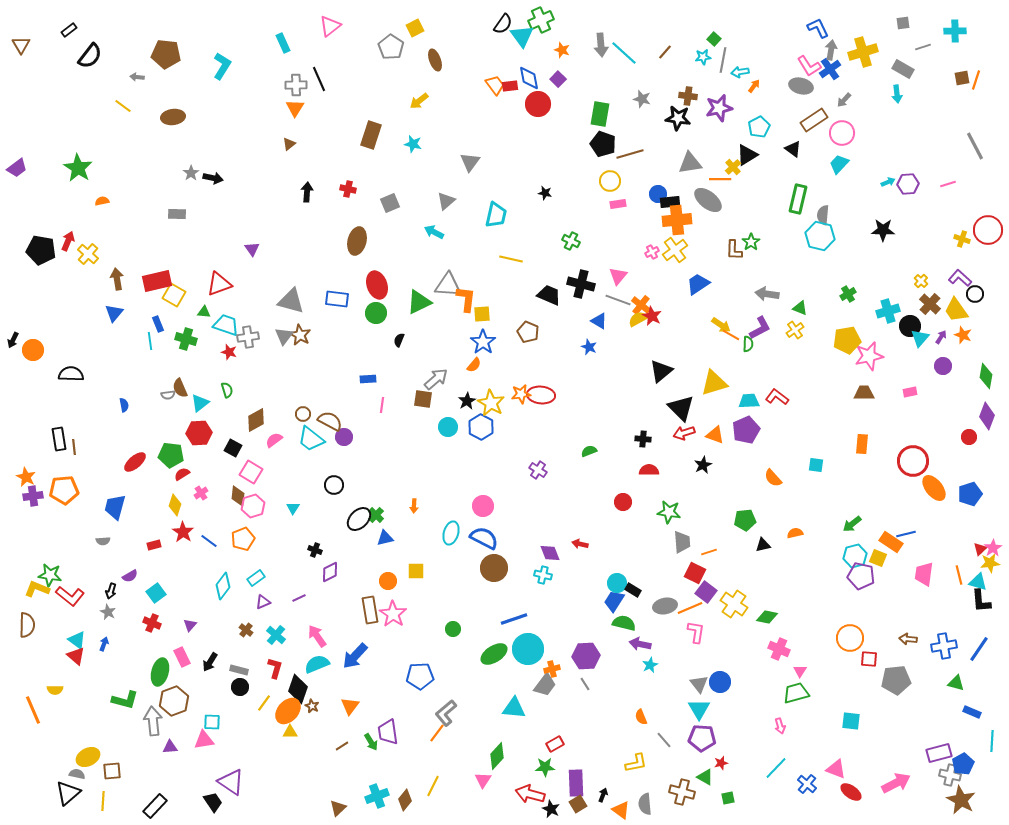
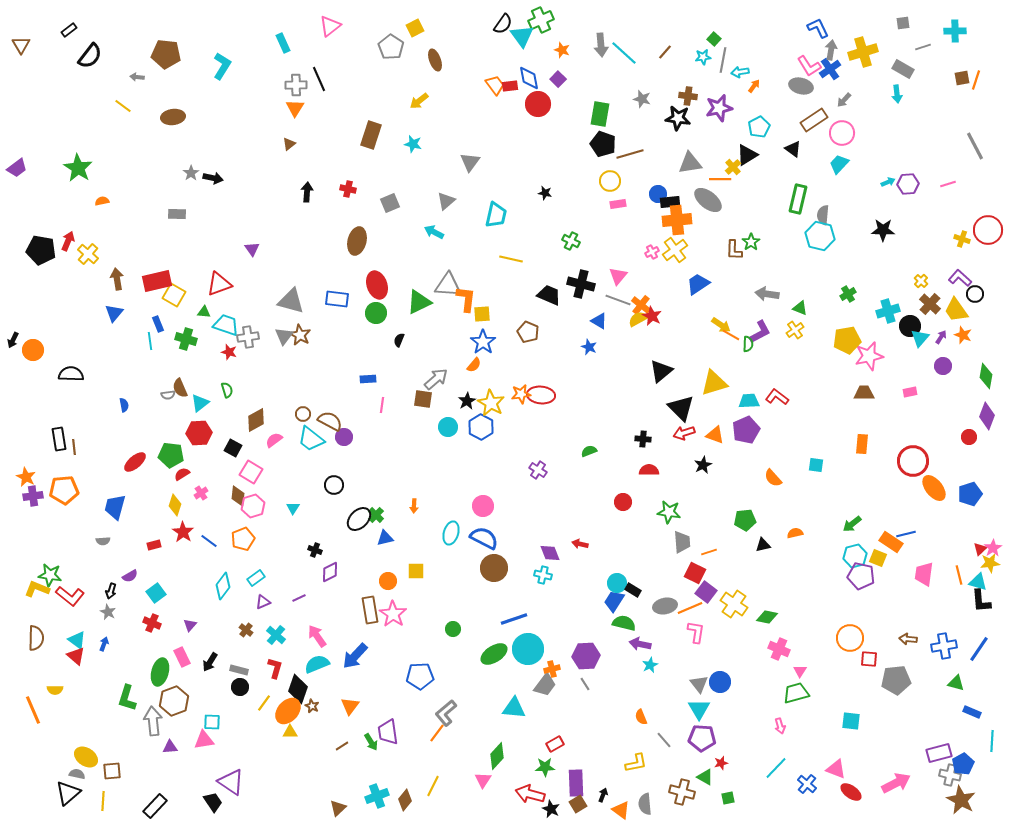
purple L-shape at (760, 328): moved 4 px down
brown semicircle at (27, 625): moved 9 px right, 13 px down
green L-shape at (125, 700): moved 2 px right, 2 px up; rotated 92 degrees clockwise
yellow ellipse at (88, 757): moved 2 px left; rotated 60 degrees clockwise
